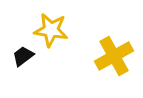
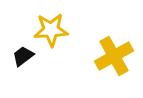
yellow star: rotated 12 degrees counterclockwise
